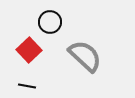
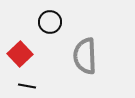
red square: moved 9 px left, 4 px down
gray semicircle: rotated 135 degrees counterclockwise
